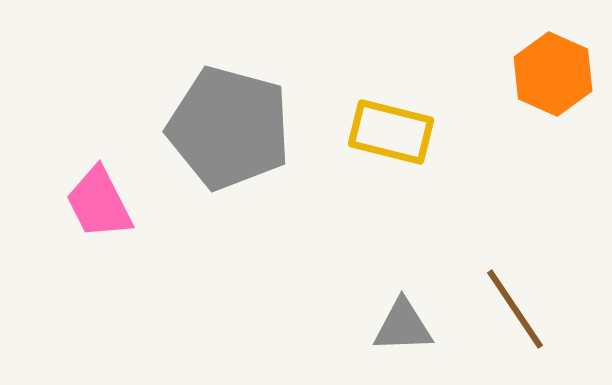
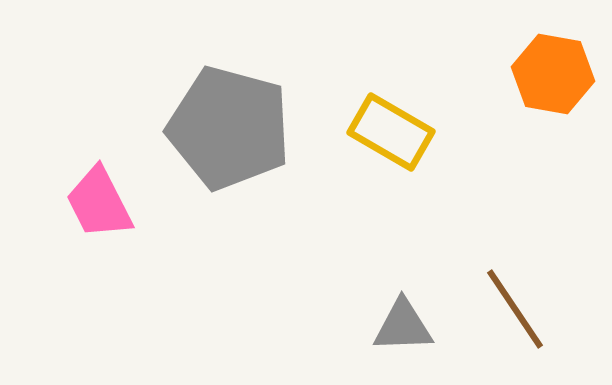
orange hexagon: rotated 14 degrees counterclockwise
yellow rectangle: rotated 16 degrees clockwise
